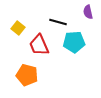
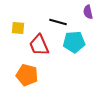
yellow square: rotated 32 degrees counterclockwise
